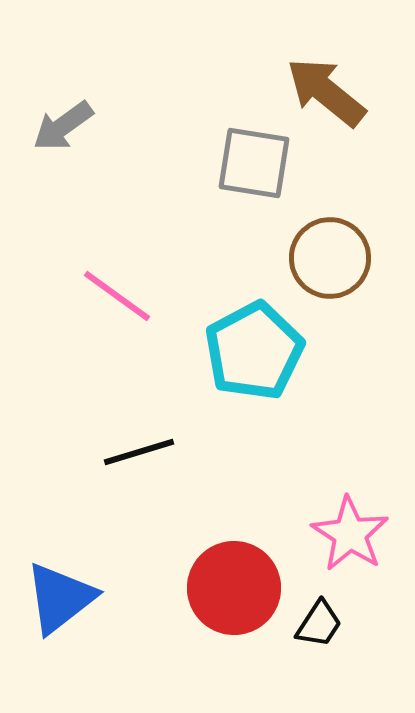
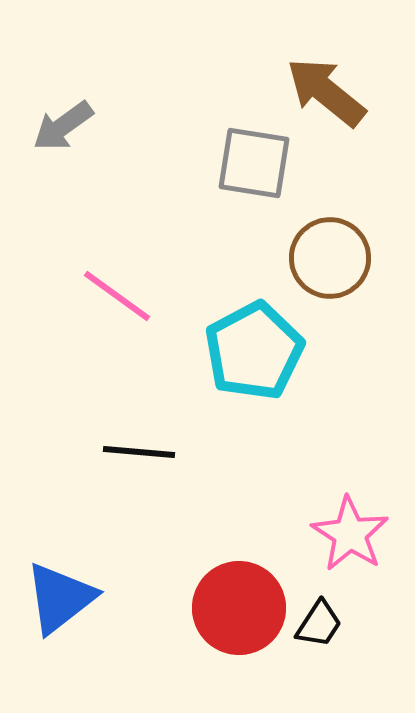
black line: rotated 22 degrees clockwise
red circle: moved 5 px right, 20 px down
